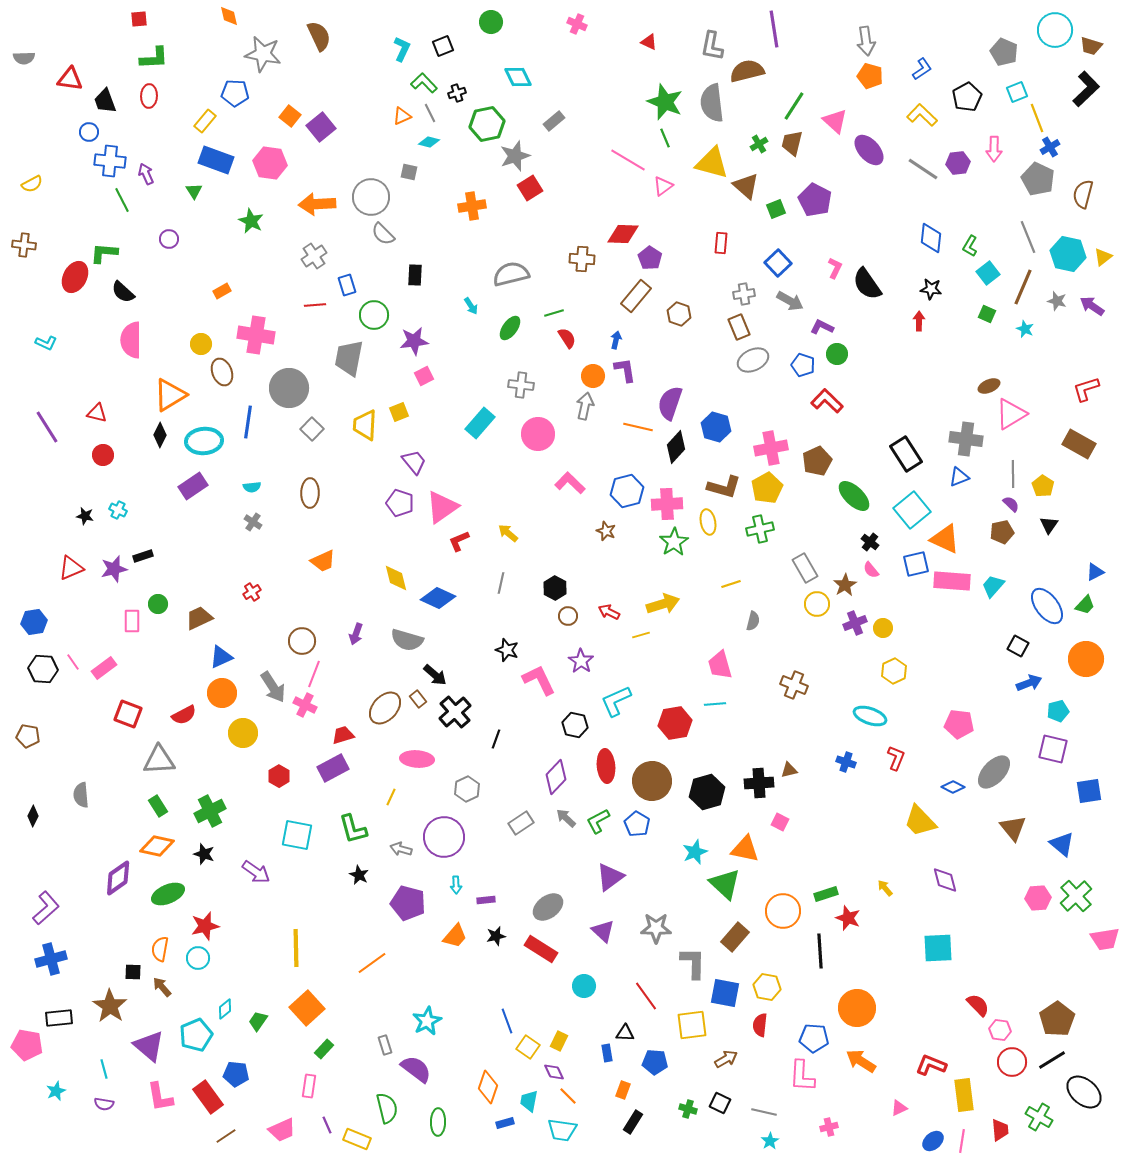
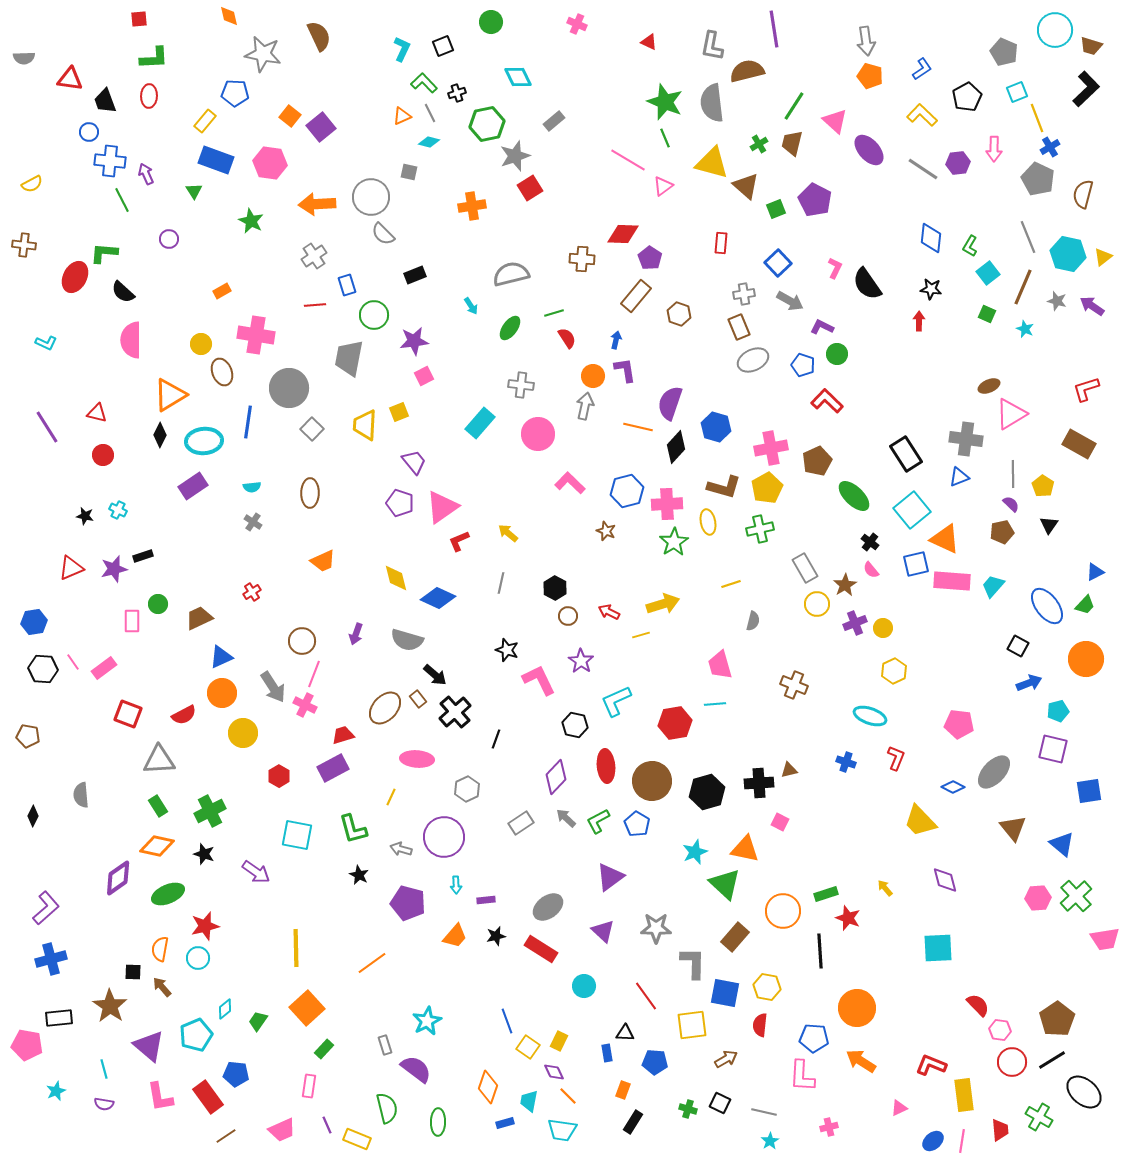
black rectangle at (415, 275): rotated 65 degrees clockwise
